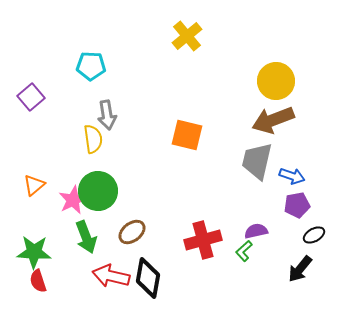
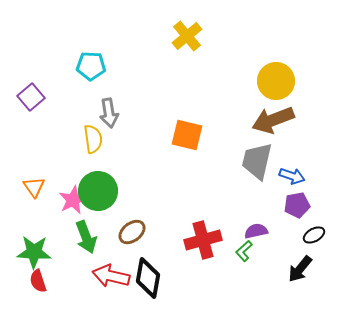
gray arrow: moved 2 px right, 2 px up
orange triangle: moved 2 px down; rotated 25 degrees counterclockwise
